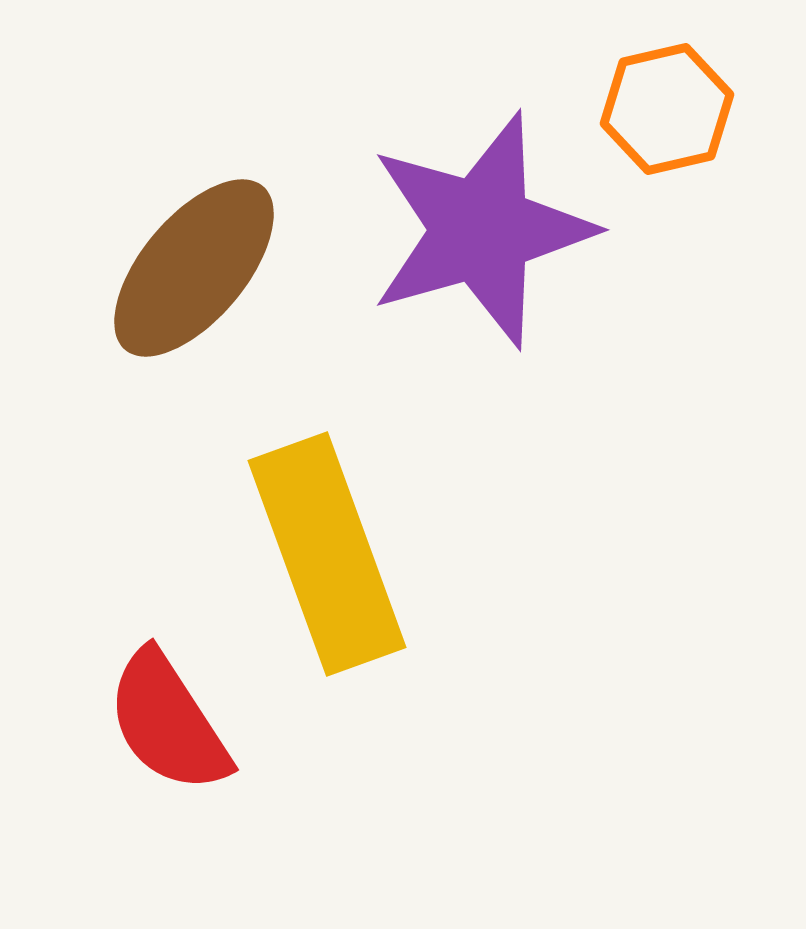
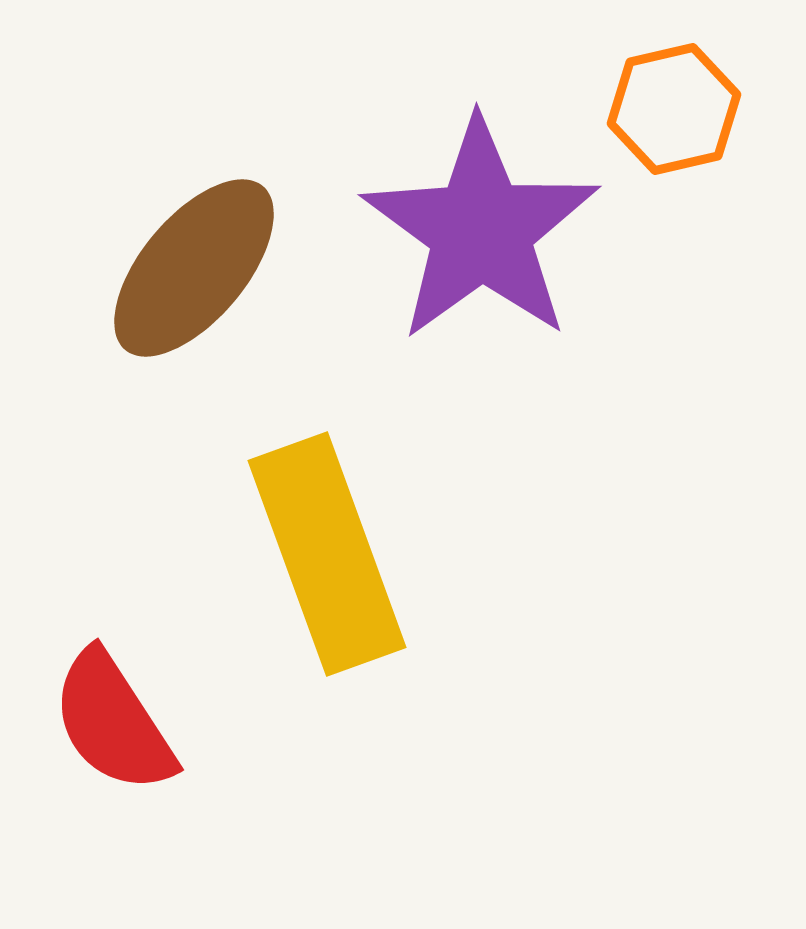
orange hexagon: moved 7 px right
purple star: rotated 20 degrees counterclockwise
red semicircle: moved 55 px left
